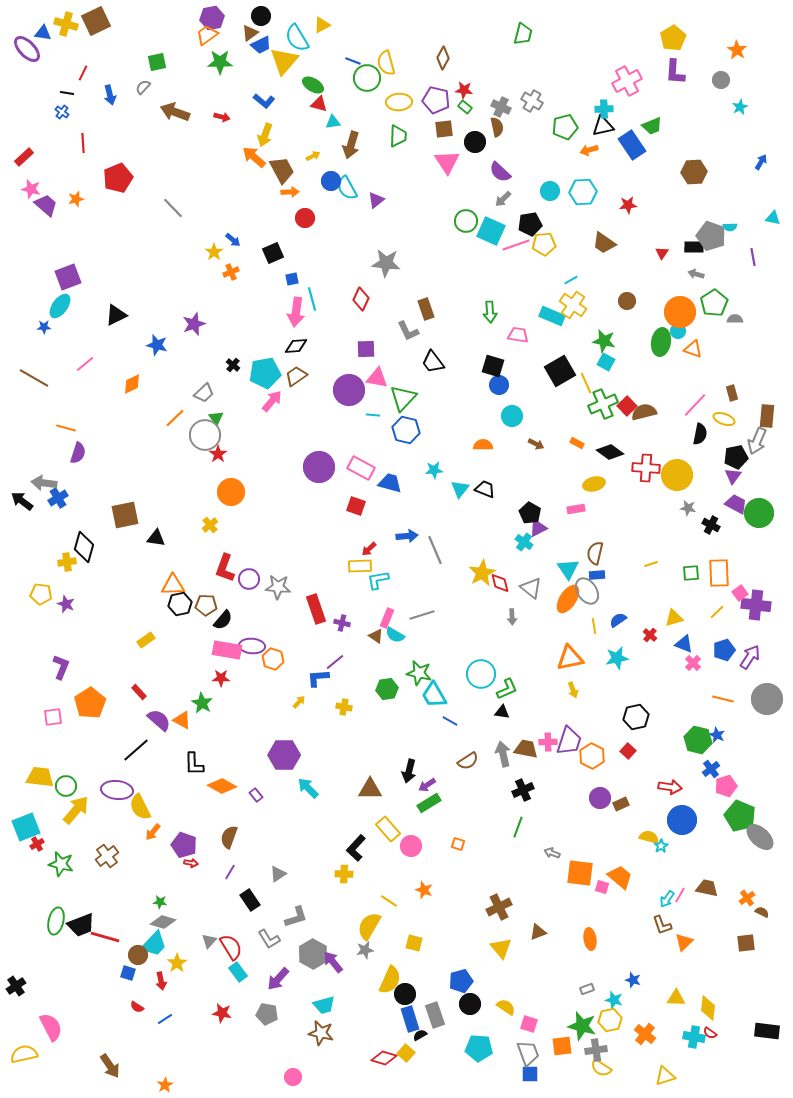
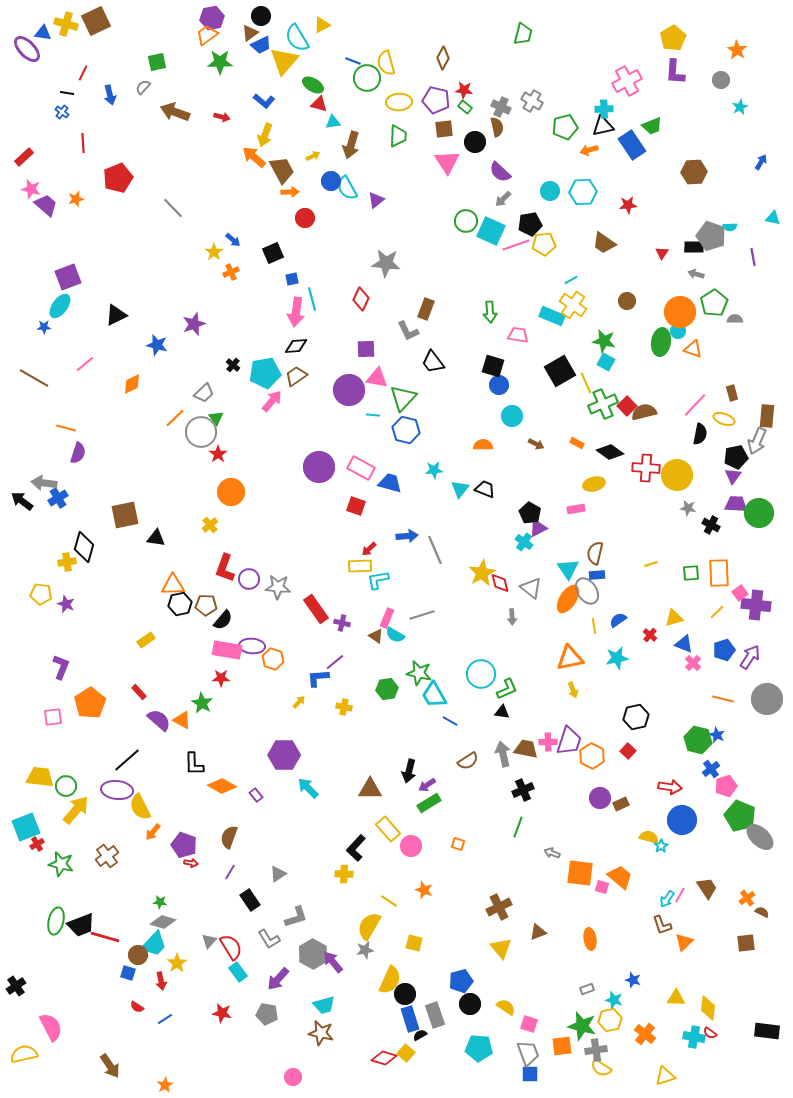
brown rectangle at (426, 309): rotated 40 degrees clockwise
gray circle at (205, 435): moved 4 px left, 3 px up
purple trapezoid at (736, 504): rotated 25 degrees counterclockwise
red rectangle at (316, 609): rotated 16 degrees counterclockwise
black line at (136, 750): moved 9 px left, 10 px down
brown trapezoid at (707, 888): rotated 45 degrees clockwise
